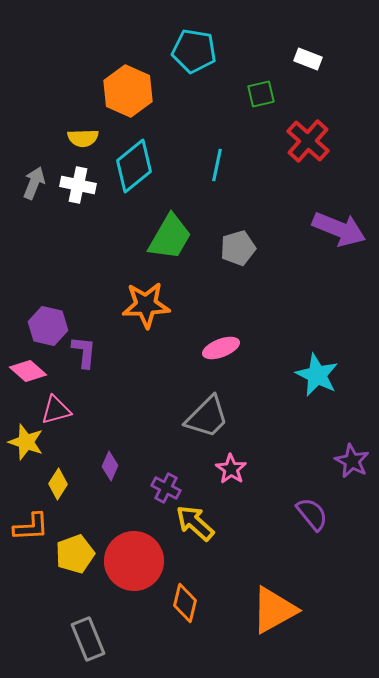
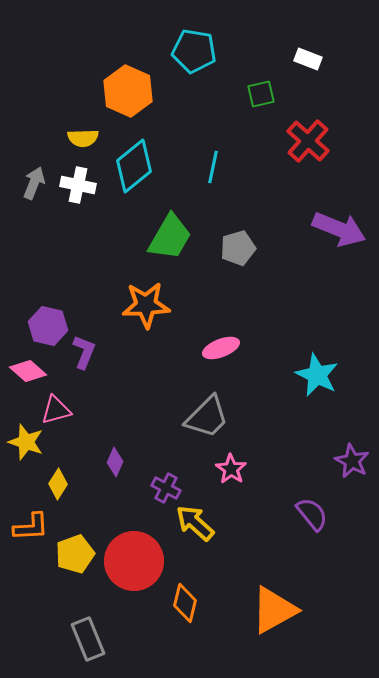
cyan line: moved 4 px left, 2 px down
purple L-shape: rotated 16 degrees clockwise
purple diamond: moved 5 px right, 4 px up
